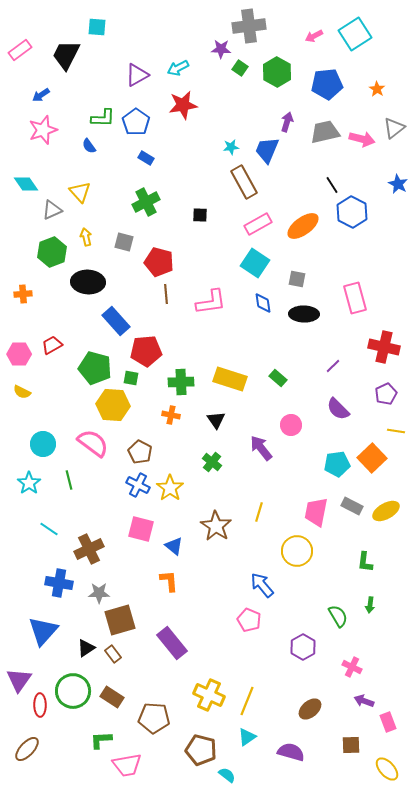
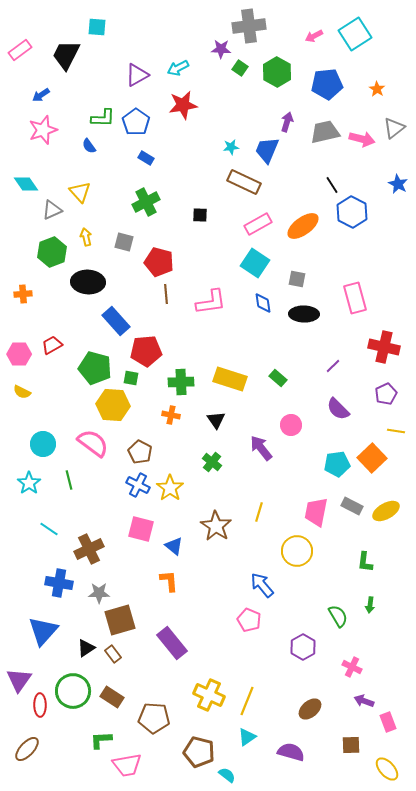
brown rectangle at (244, 182): rotated 36 degrees counterclockwise
brown pentagon at (201, 750): moved 2 px left, 2 px down
